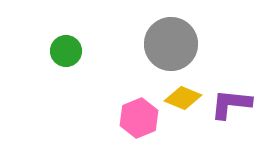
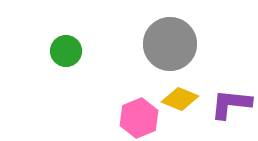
gray circle: moved 1 px left
yellow diamond: moved 3 px left, 1 px down
